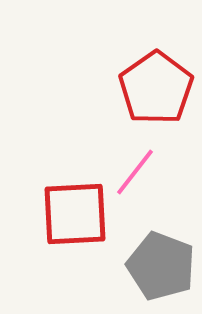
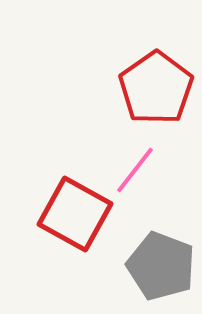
pink line: moved 2 px up
red square: rotated 32 degrees clockwise
